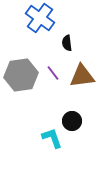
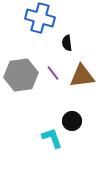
blue cross: rotated 20 degrees counterclockwise
